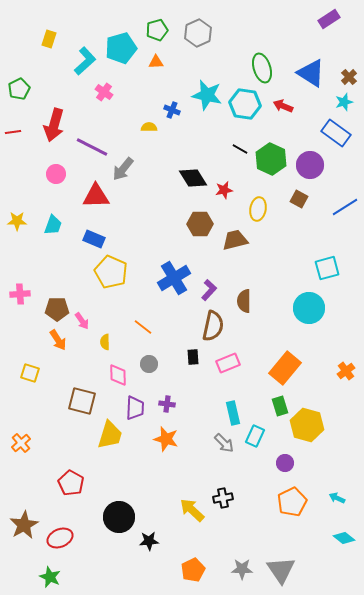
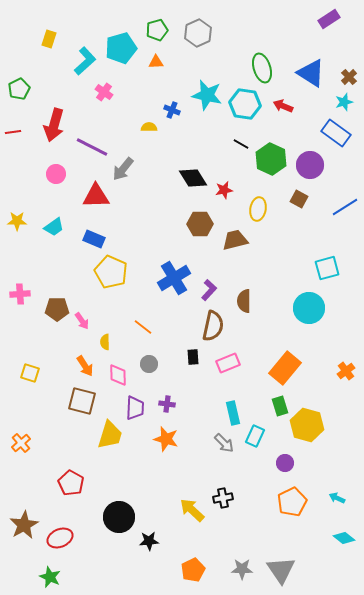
black line at (240, 149): moved 1 px right, 5 px up
cyan trapezoid at (53, 225): moved 1 px right, 2 px down; rotated 35 degrees clockwise
orange arrow at (58, 340): moved 27 px right, 26 px down
